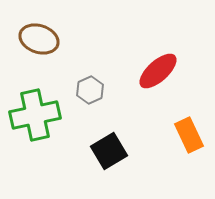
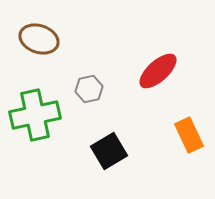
gray hexagon: moved 1 px left, 1 px up; rotated 12 degrees clockwise
